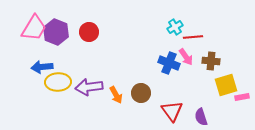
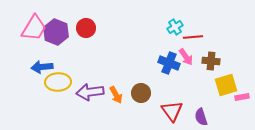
red circle: moved 3 px left, 4 px up
purple arrow: moved 1 px right, 5 px down
